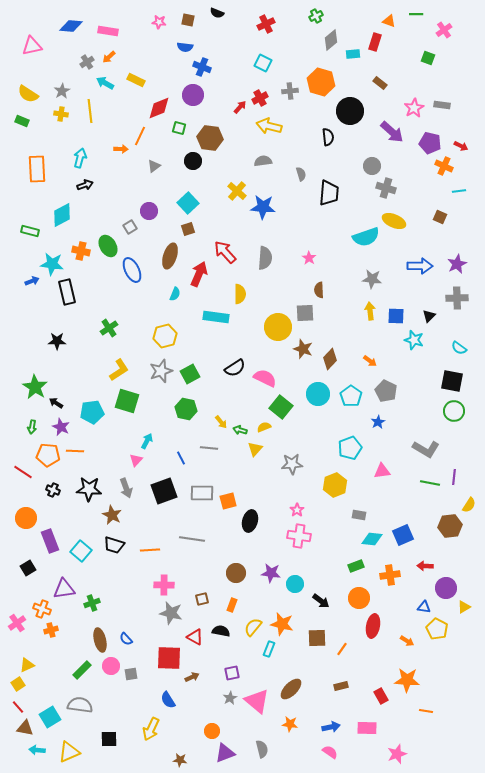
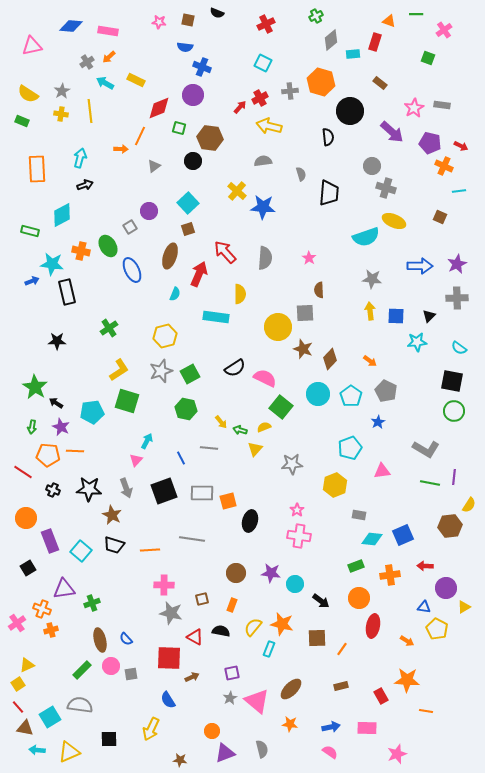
cyan star at (414, 340): moved 3 px right, 2 px down; rotated 24 degrees counterclockwise
